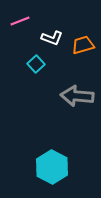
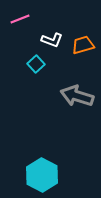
pink line: moved 2 px up
white L-shape: moved 2 px down
gray arrow: rotated 12 degrees clockwise
cyan hexagon: moved 10 px left, 8 px down
